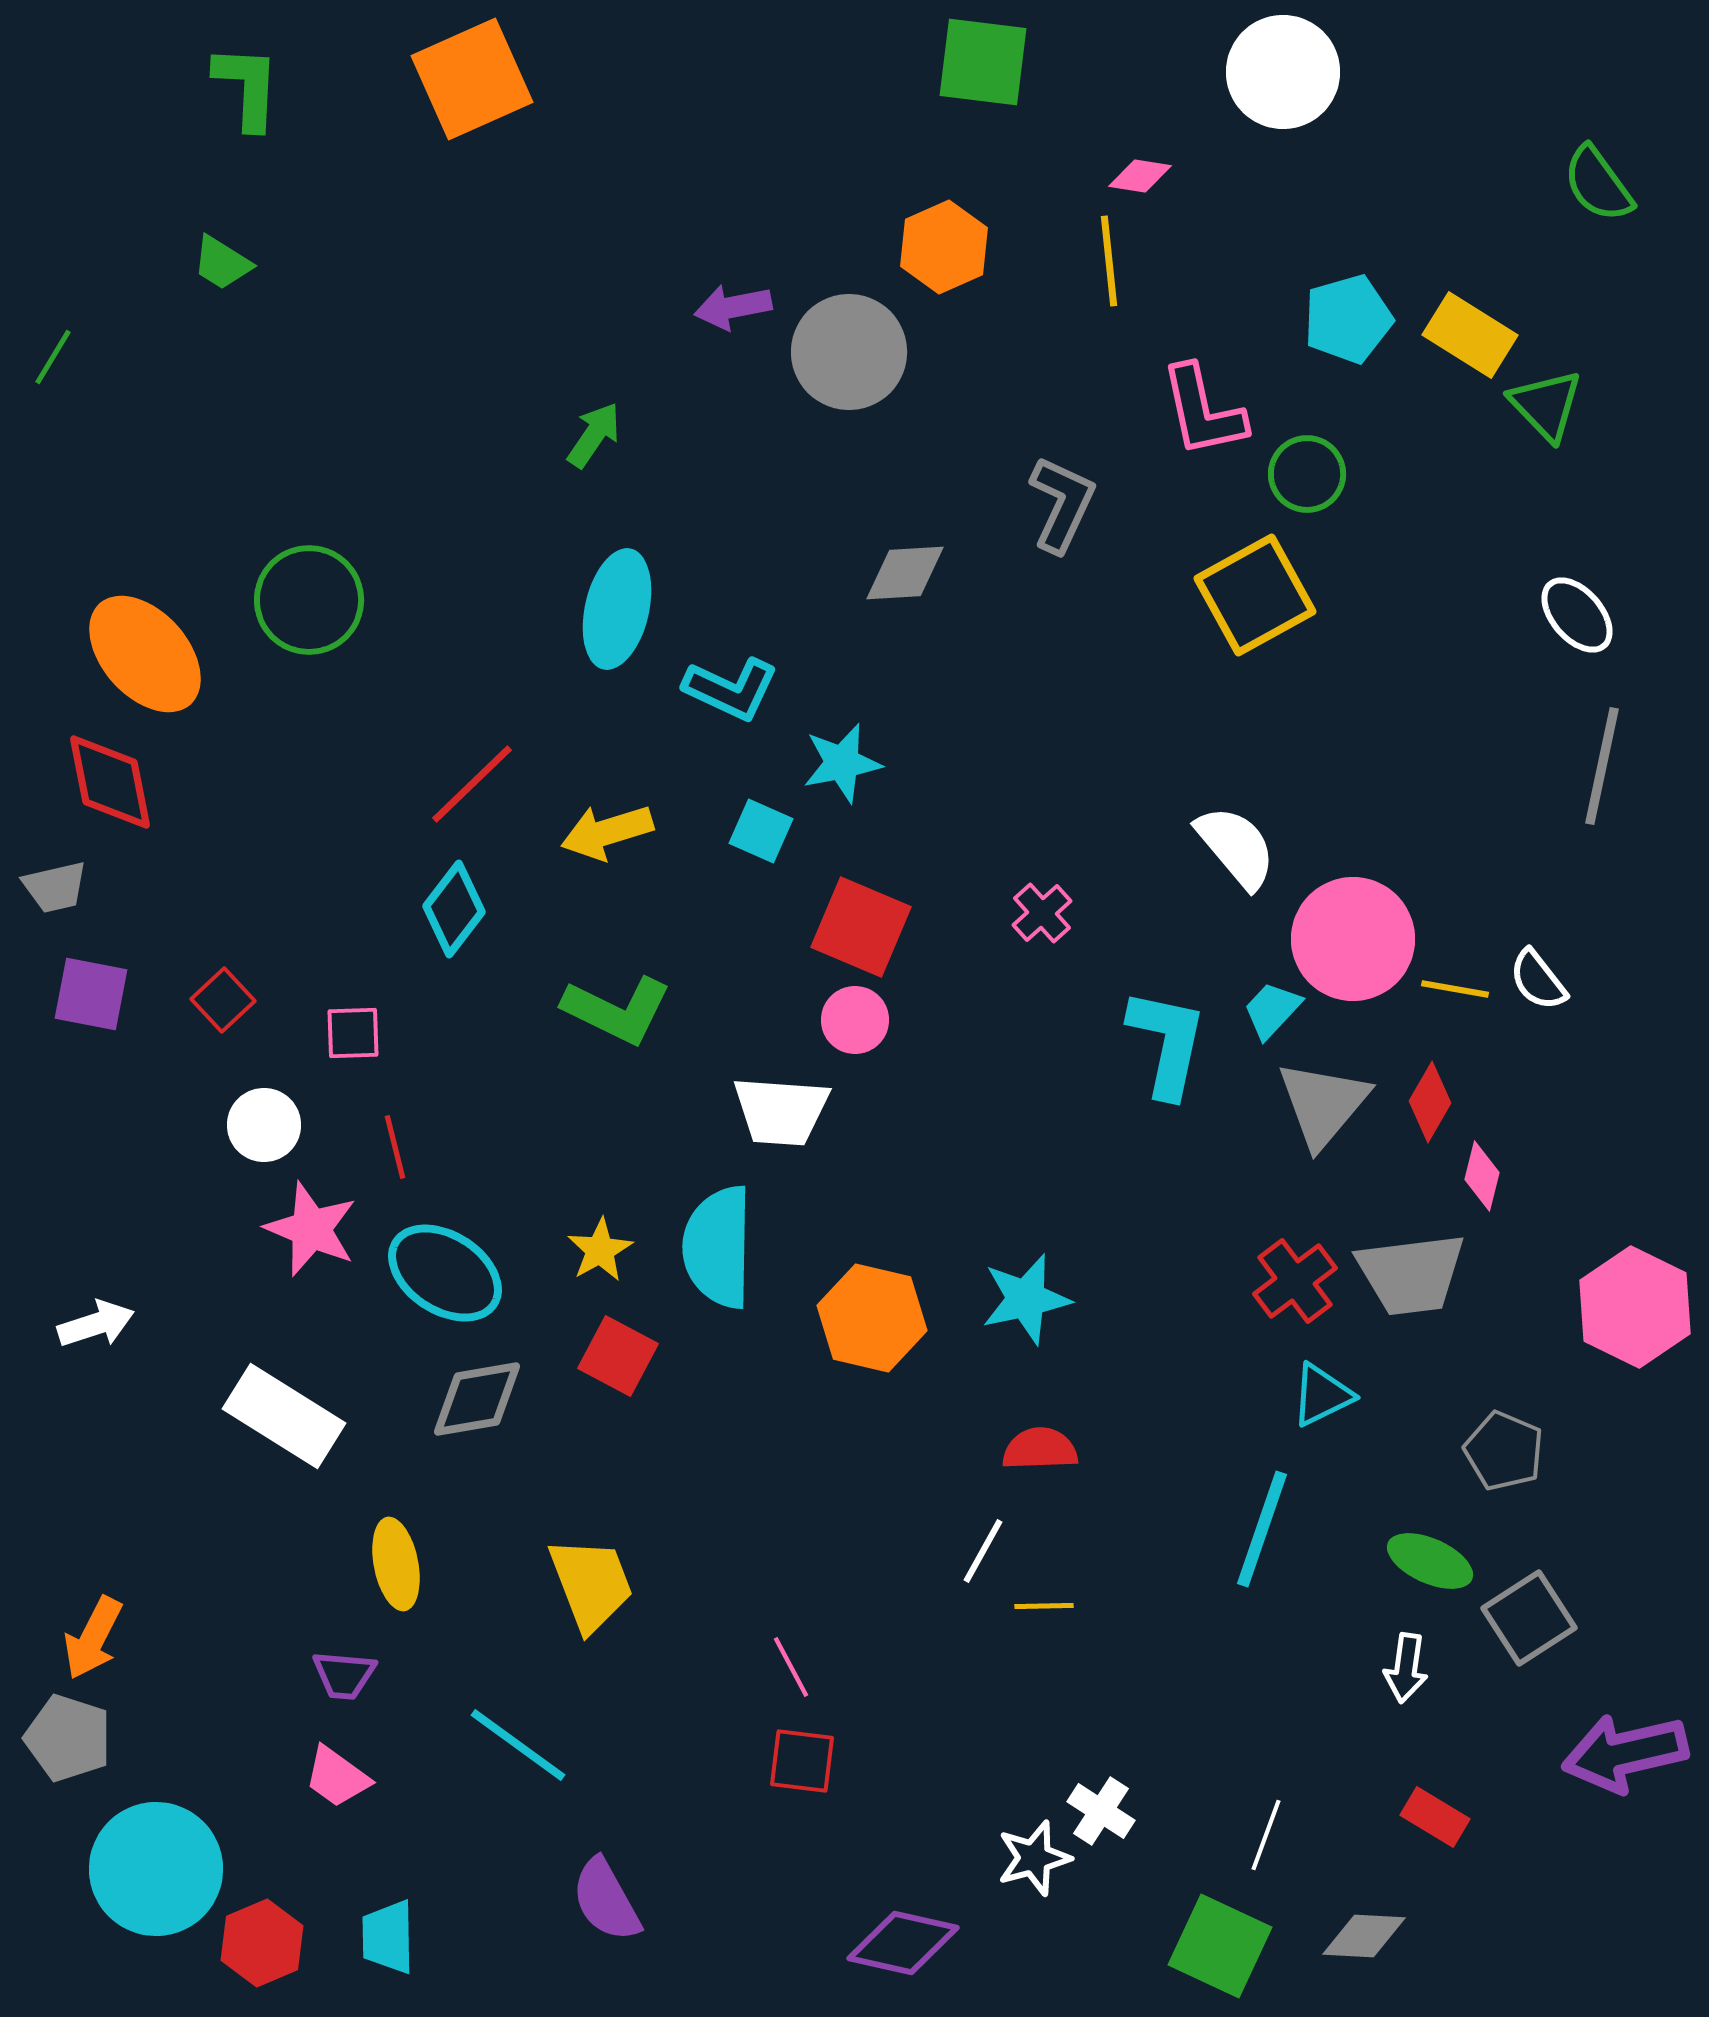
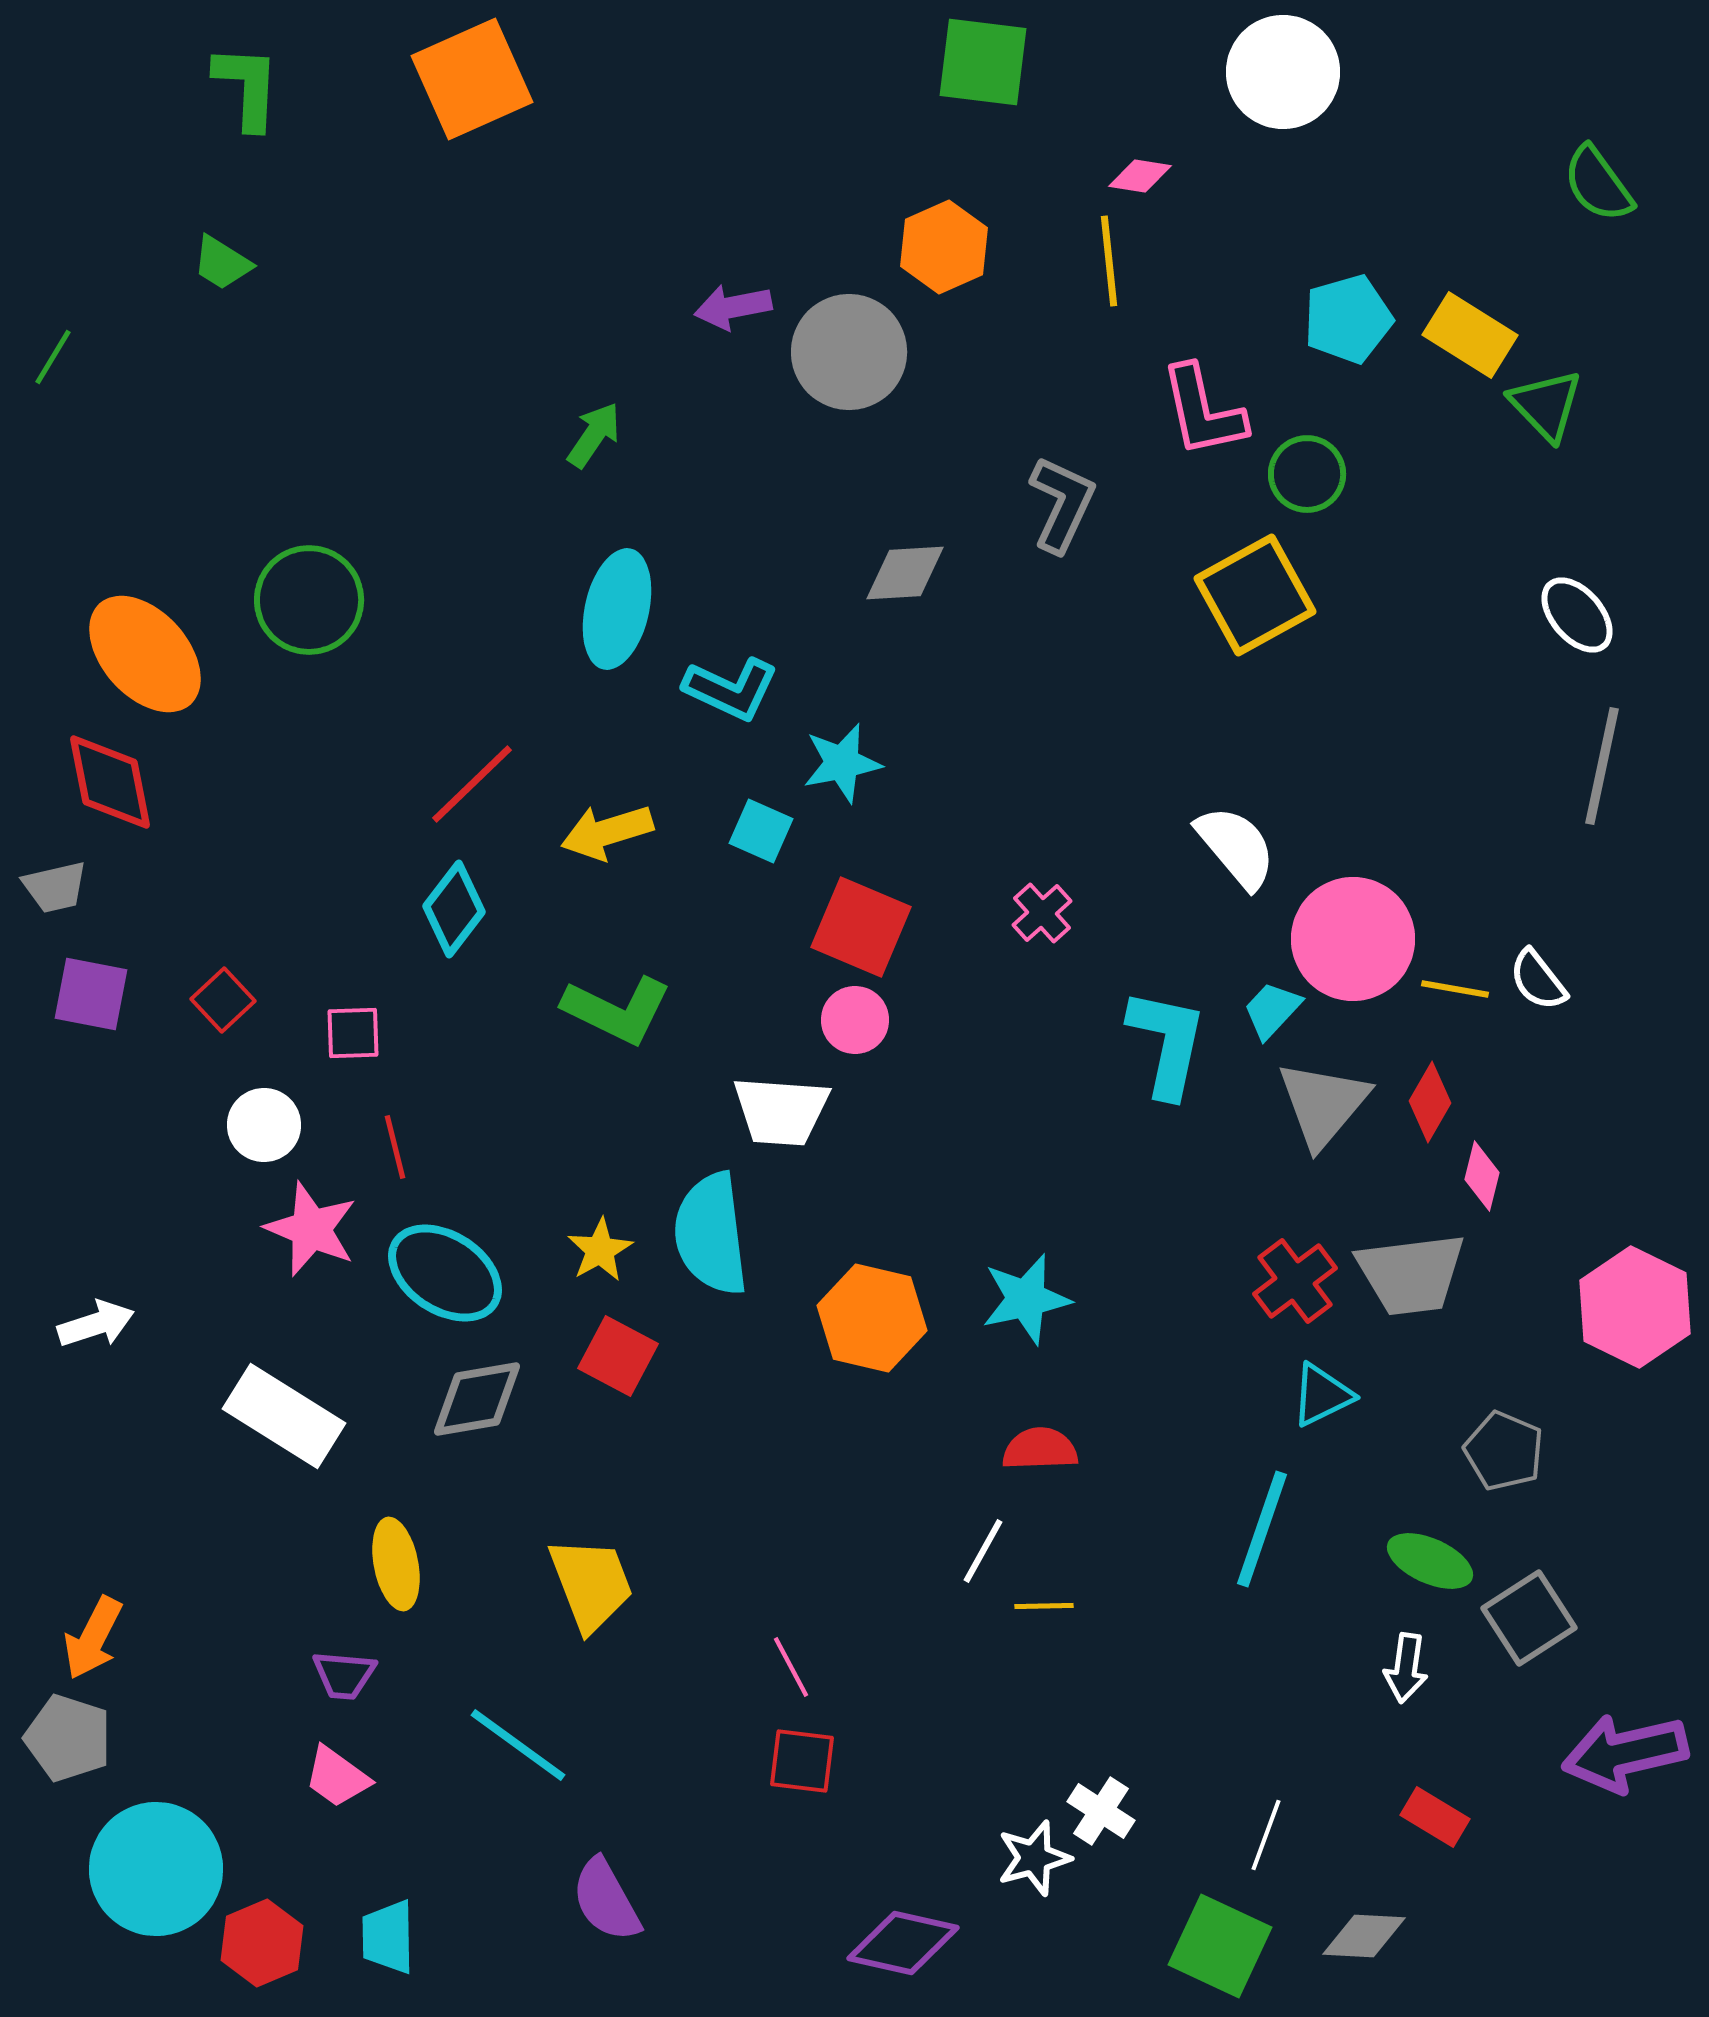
cyan semicircle at (718, 1247): moved 7 px left, 13 px up; rotated 8 degrees counterclockwise
